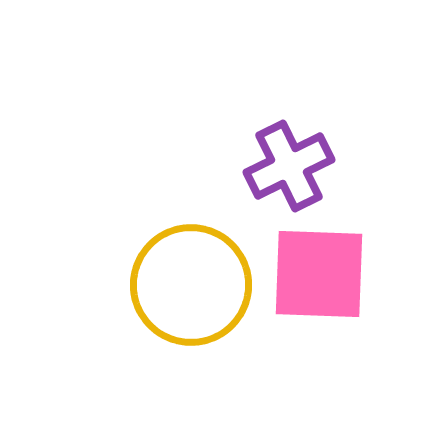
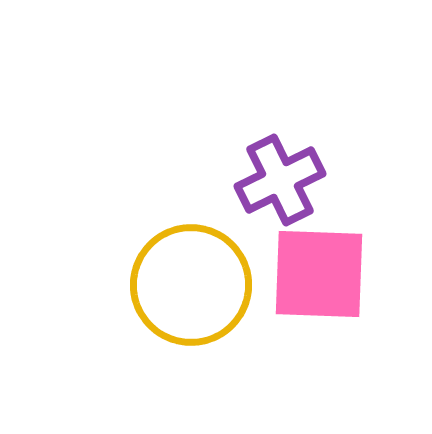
purple cross: moved 9 px left, 14 px down
